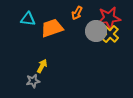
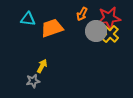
orange arrow: moved 5 px right, 1 px down
